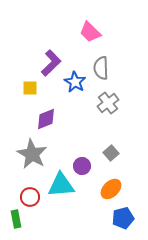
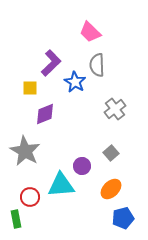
gray semicircle: moved 4 px left, 3 px up
gray cross: moved 7 px right, 6 px down
purple diamond: moved 1 px left, 5 px up
gray star: moved 7 px left, 3 px up
